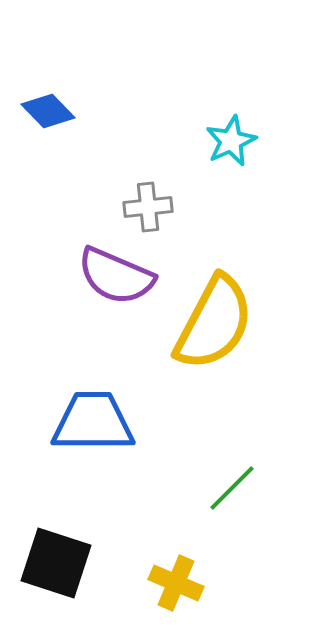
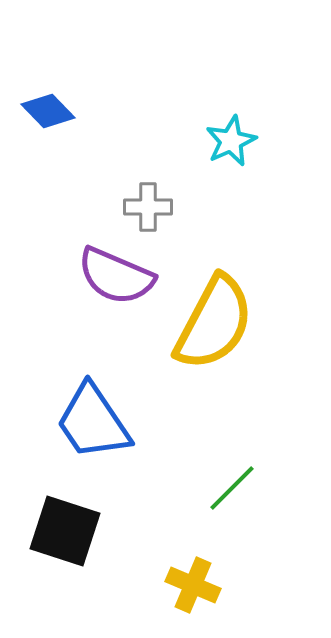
gray cross: rotated 6 degrees clockwise
blue trapezoid: rotated 124 degrees counterclockwise
black square: moved 9 px right, 32 px up
yellow cross: moved 17 px right, 2 px down
